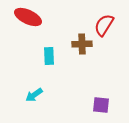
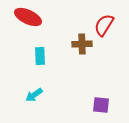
cyan rectangle: moved 9 px left
